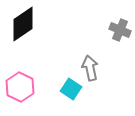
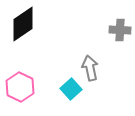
gray cross: rotated 20 degrees counterclockwise
cyan square: rotated 15 degrees clockwise
